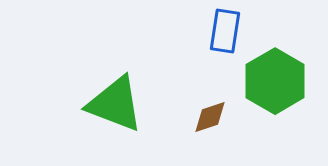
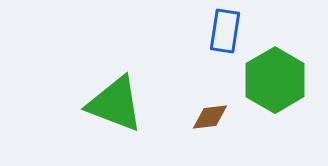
green hexagon: moved 1 px up
brown diamond: rotated 12 degrees clockwise
